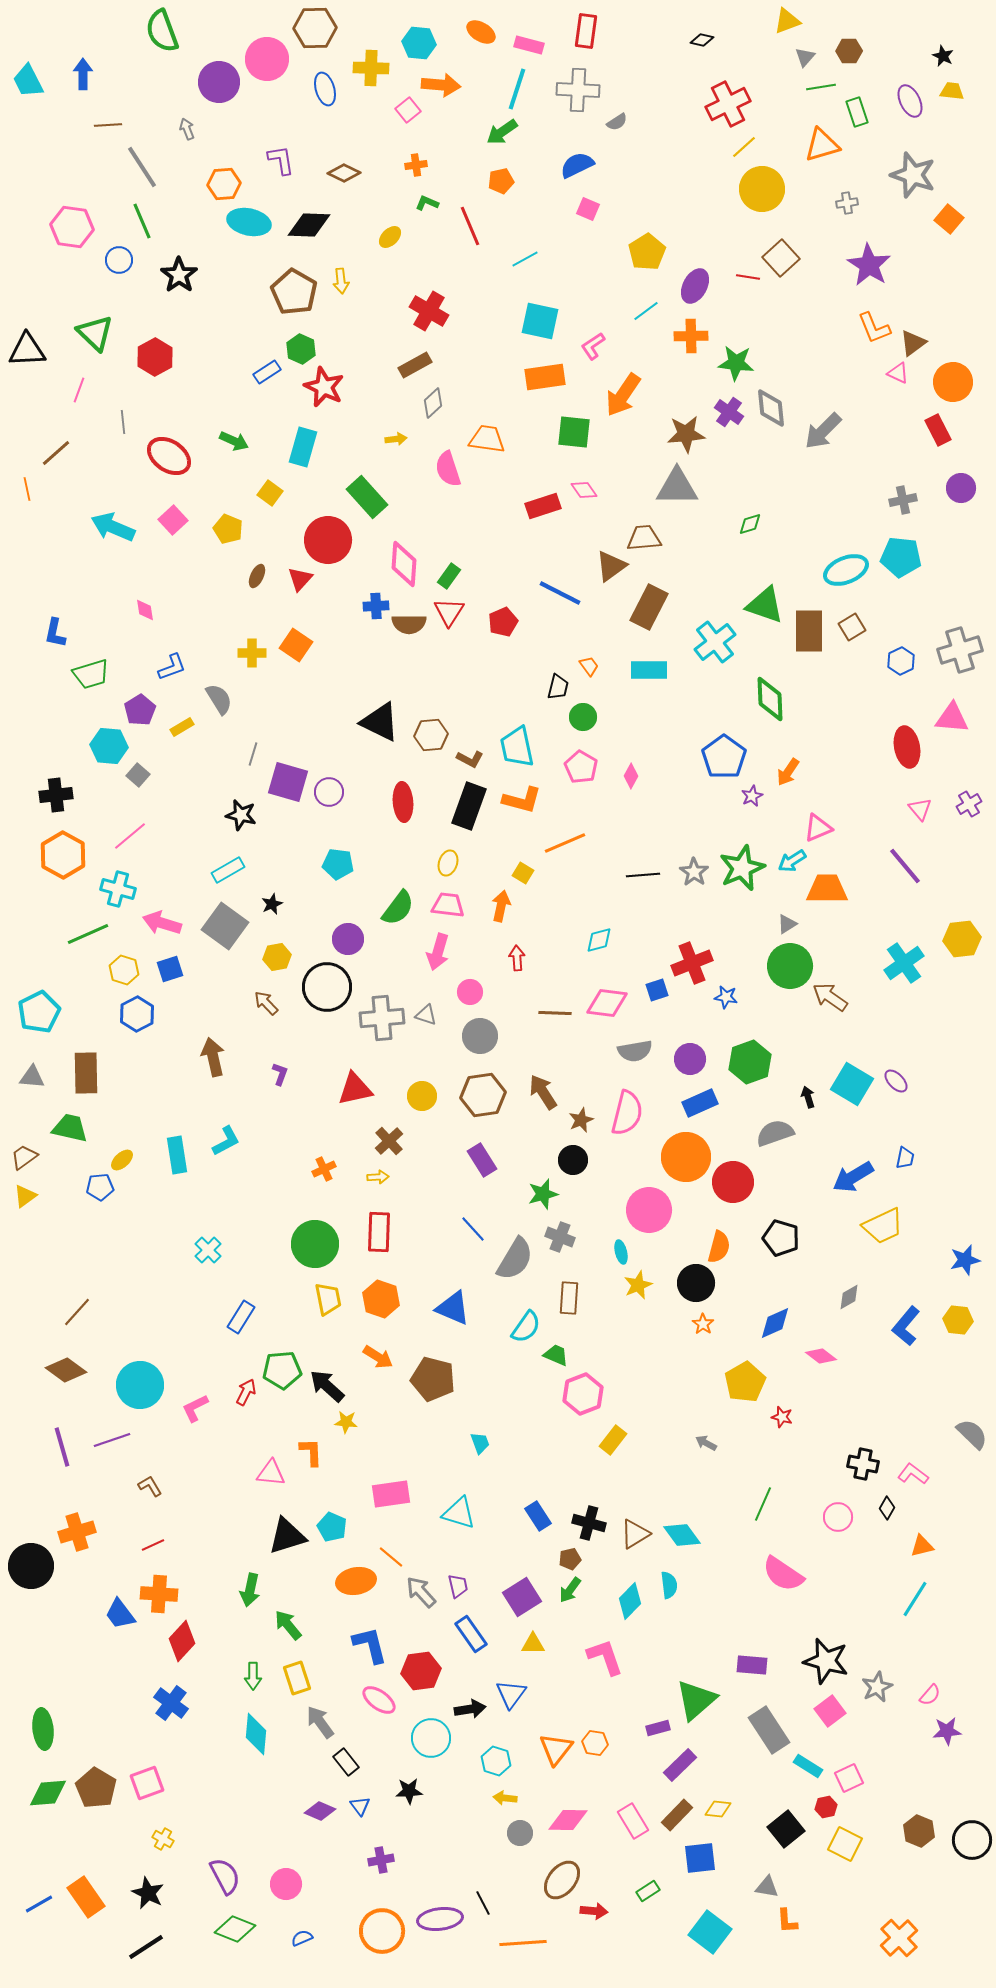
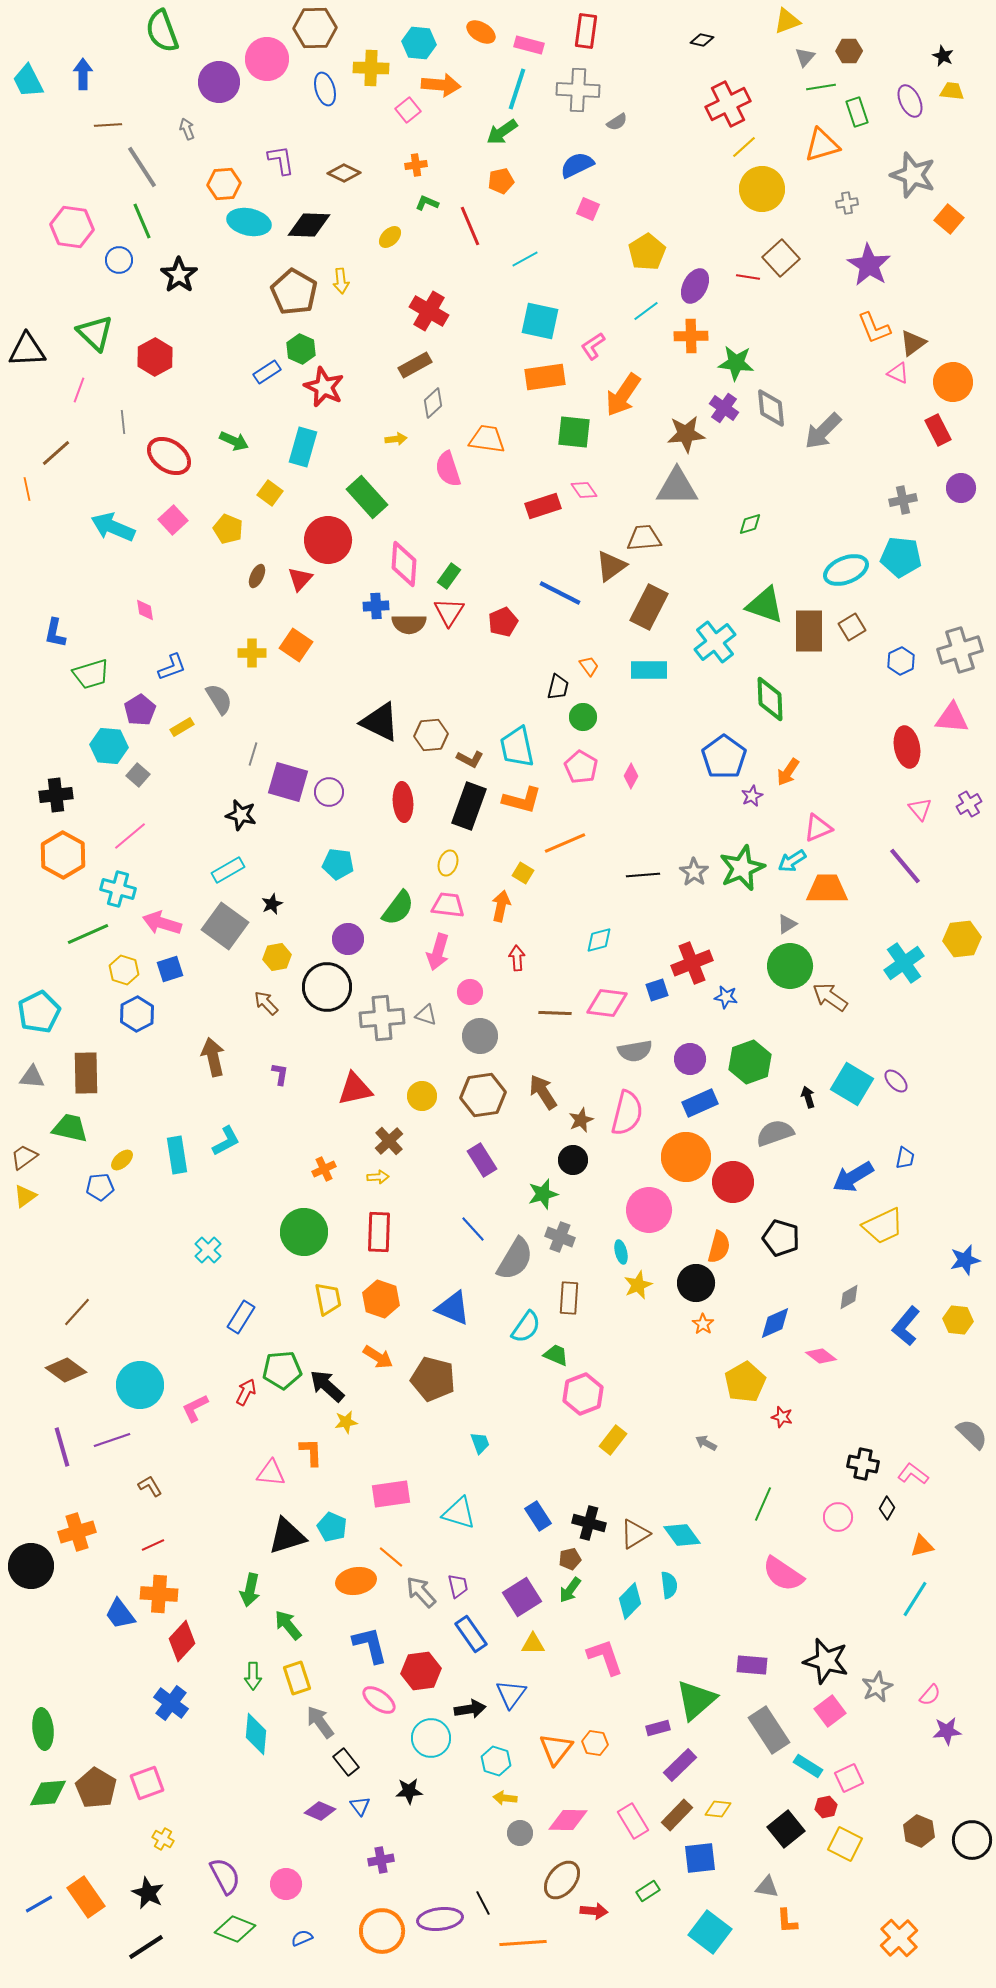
purple cross at (729, 412): moved 5 px left, 4 px up
purple L-shape at (280, 1074): rotated 10 degrees counterclockwise
green circle at (315, 1244): moved 11 px left, 12 px up
yellow star at (346, 1422): rotated 15 degrees counterclockwise
